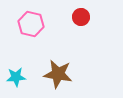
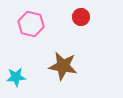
brown star: moved 5 px right, 8 px up
